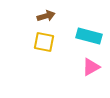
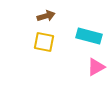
pink triangle: moved 5 px right
